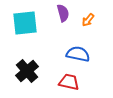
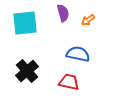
orange arrow: rotated 16 degrees clockwise
